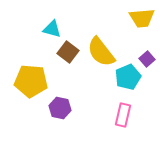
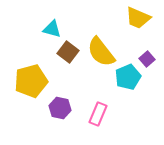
yellow trapezoid: moved 4 px left; rotated 28 degrees clockwise
yellow pentagon: rotated 20 degrees counterclockwise
pink rectangle: moved 25 px left, 1 px up; rotated 10 degrees clockwise
